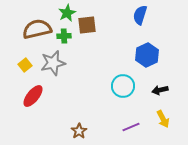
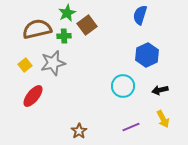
brown square: rotated 30 degrees counterclockwise
